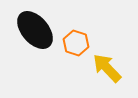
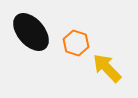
black ellipse: moved 4 px left, 2 px down
